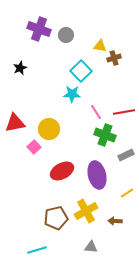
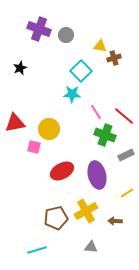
red line: moved 4 px down; rotated 50 degrees clockwise
pink square: rotated 32 degrees counterclockwise
